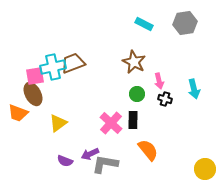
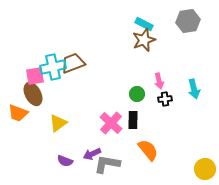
gray hexagon: moved 3 px right, 2 px up
brown star: moved 10 px right, 22 px up; rotated 25 degrees clockwise
black cross: rotated 24 degrees counterclockwise
purple arrow: moved 2 px right
gray L-shape: moved 2 px right
